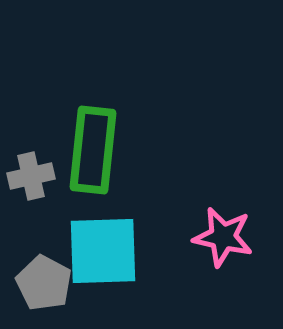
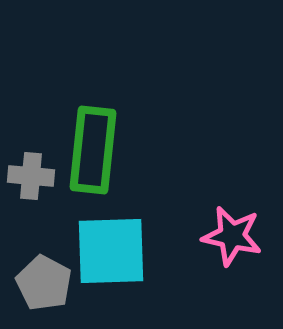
gray cross: rotated 18 degrees clockwise
pink star: moved 9 px right, 1 px up
cyan square: moved 8 px right
